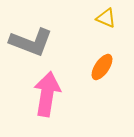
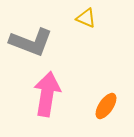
yellow triangle: moved 20 px left
orange ellipse: moved 4 px right, 39 px down
